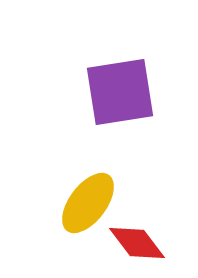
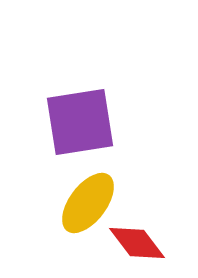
purple square: moved 40 px left, 30 px down
